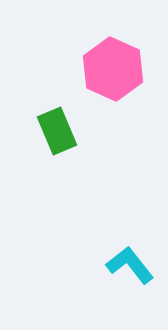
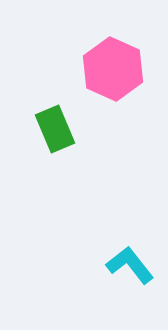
green rectangle: moved 2 px left, 2 px up
